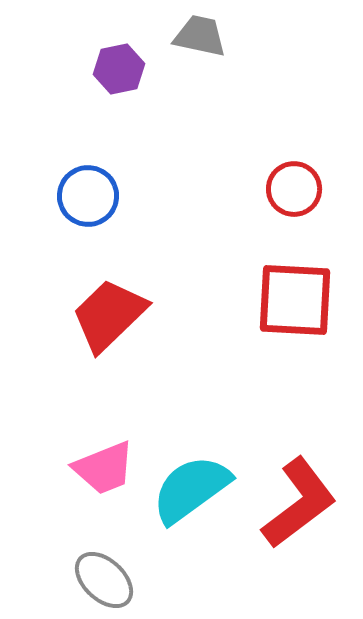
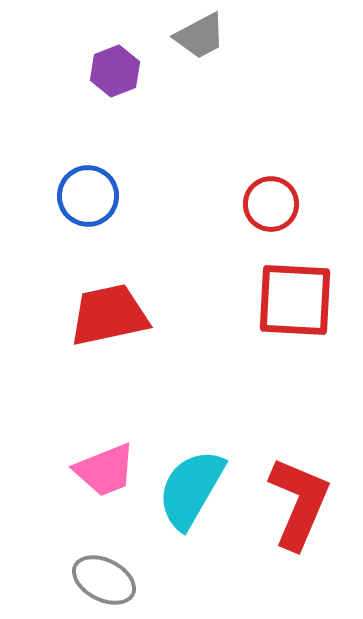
gray trapezoid: rotated 140 degrees clockwise
purple hexagon: moved 4 px left, 2 px down; rotated 9 degrees counterclockwise
red circle: moved 23 px left, 15 px down
red trapezoid: rotated 32 degrees clockwise
pink trapezoid: moved 1 px right, 2 px down
cyan semicircle: rotated 24 degrees counterclockwise
red L-shape: rotated 30 degrees counterclockwise
gray ellipse: rotated 16 degrees counterclockwise
